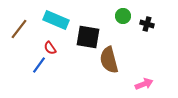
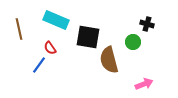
green circle: moved 10 px right, 26 px down
brown line: rotated 50 degrees counterclockwise
